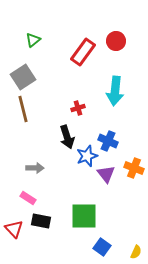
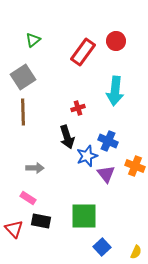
brown line: moved 3 px down; rotated 12 degrees clockwise
orange cross: moved 1 px right, 2 px up
blue square: rotated 12 degrees clockwise
